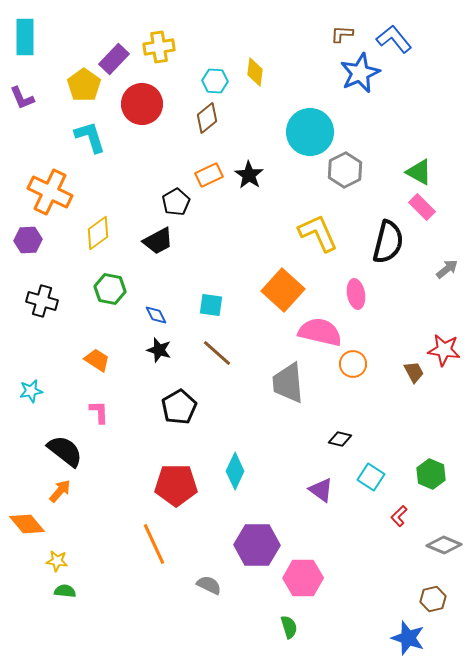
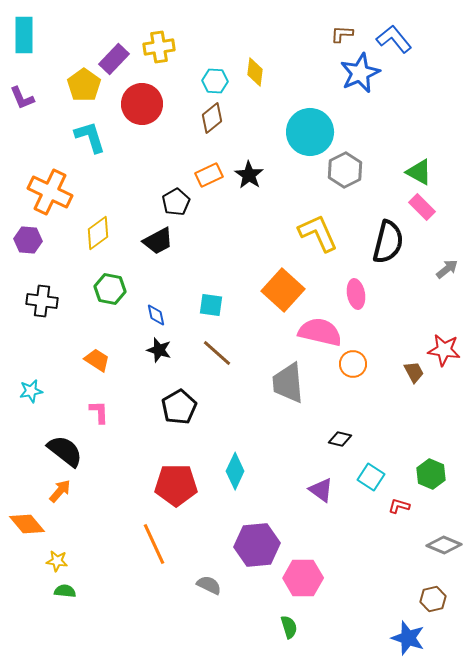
cyan rectangle at (25, 37): moved 1 px left, 2 px up
brown diamond at (207, 118): moved 5 px right
purple hexagon at (28, 240): rotated 8 degrees clockwise
black cross at (42, 301): rotated 8 degrees counterclockwise
blue diamond at (156, 315): rotated 15 degrees clockwise
red L-shape at (399, 516): moved 10 px up; rotated 60 degrees clockwise
purple hexagon at (257, 545): rotated 6 degrees counterclockwise
